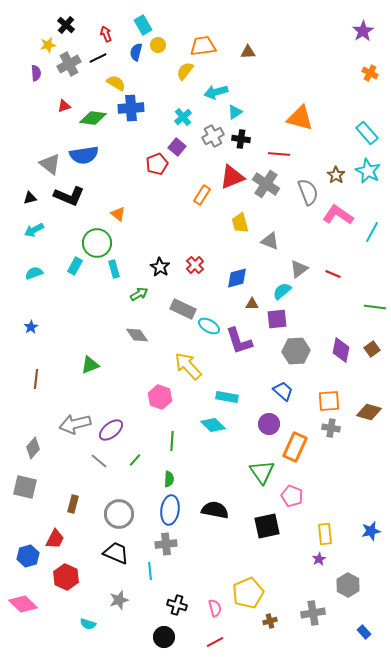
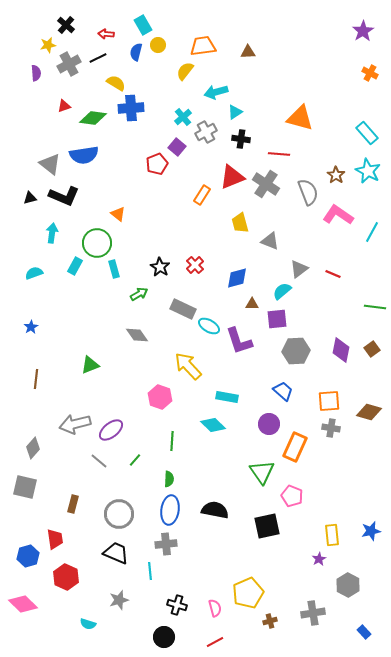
red arrow at (106, 34): rotated 63 degrees counterclockwise
gray cross at (213, 136): moved 7 px left, 4 px up
black L-shape at (69, 196): moved 5 px left
cyan arrow at (34, 230): moved 18 px right, 3 px down; rotated 126 degrees clockwise
yellow rectangle at (325, 534): moved 7 px right, 1 px down
red trapezoid at (55, 539): rotated 35 degrees counterclockwise
